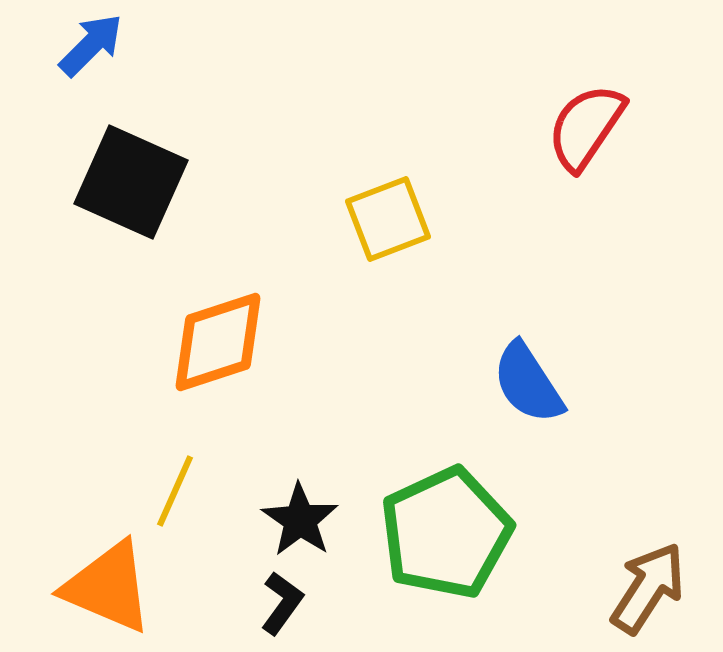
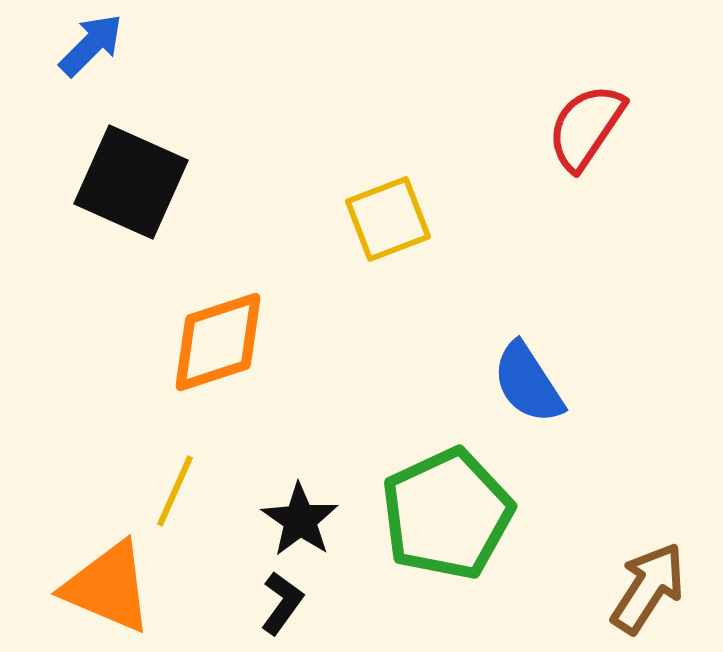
green pentagon: moved 1 px right, 19 px up
